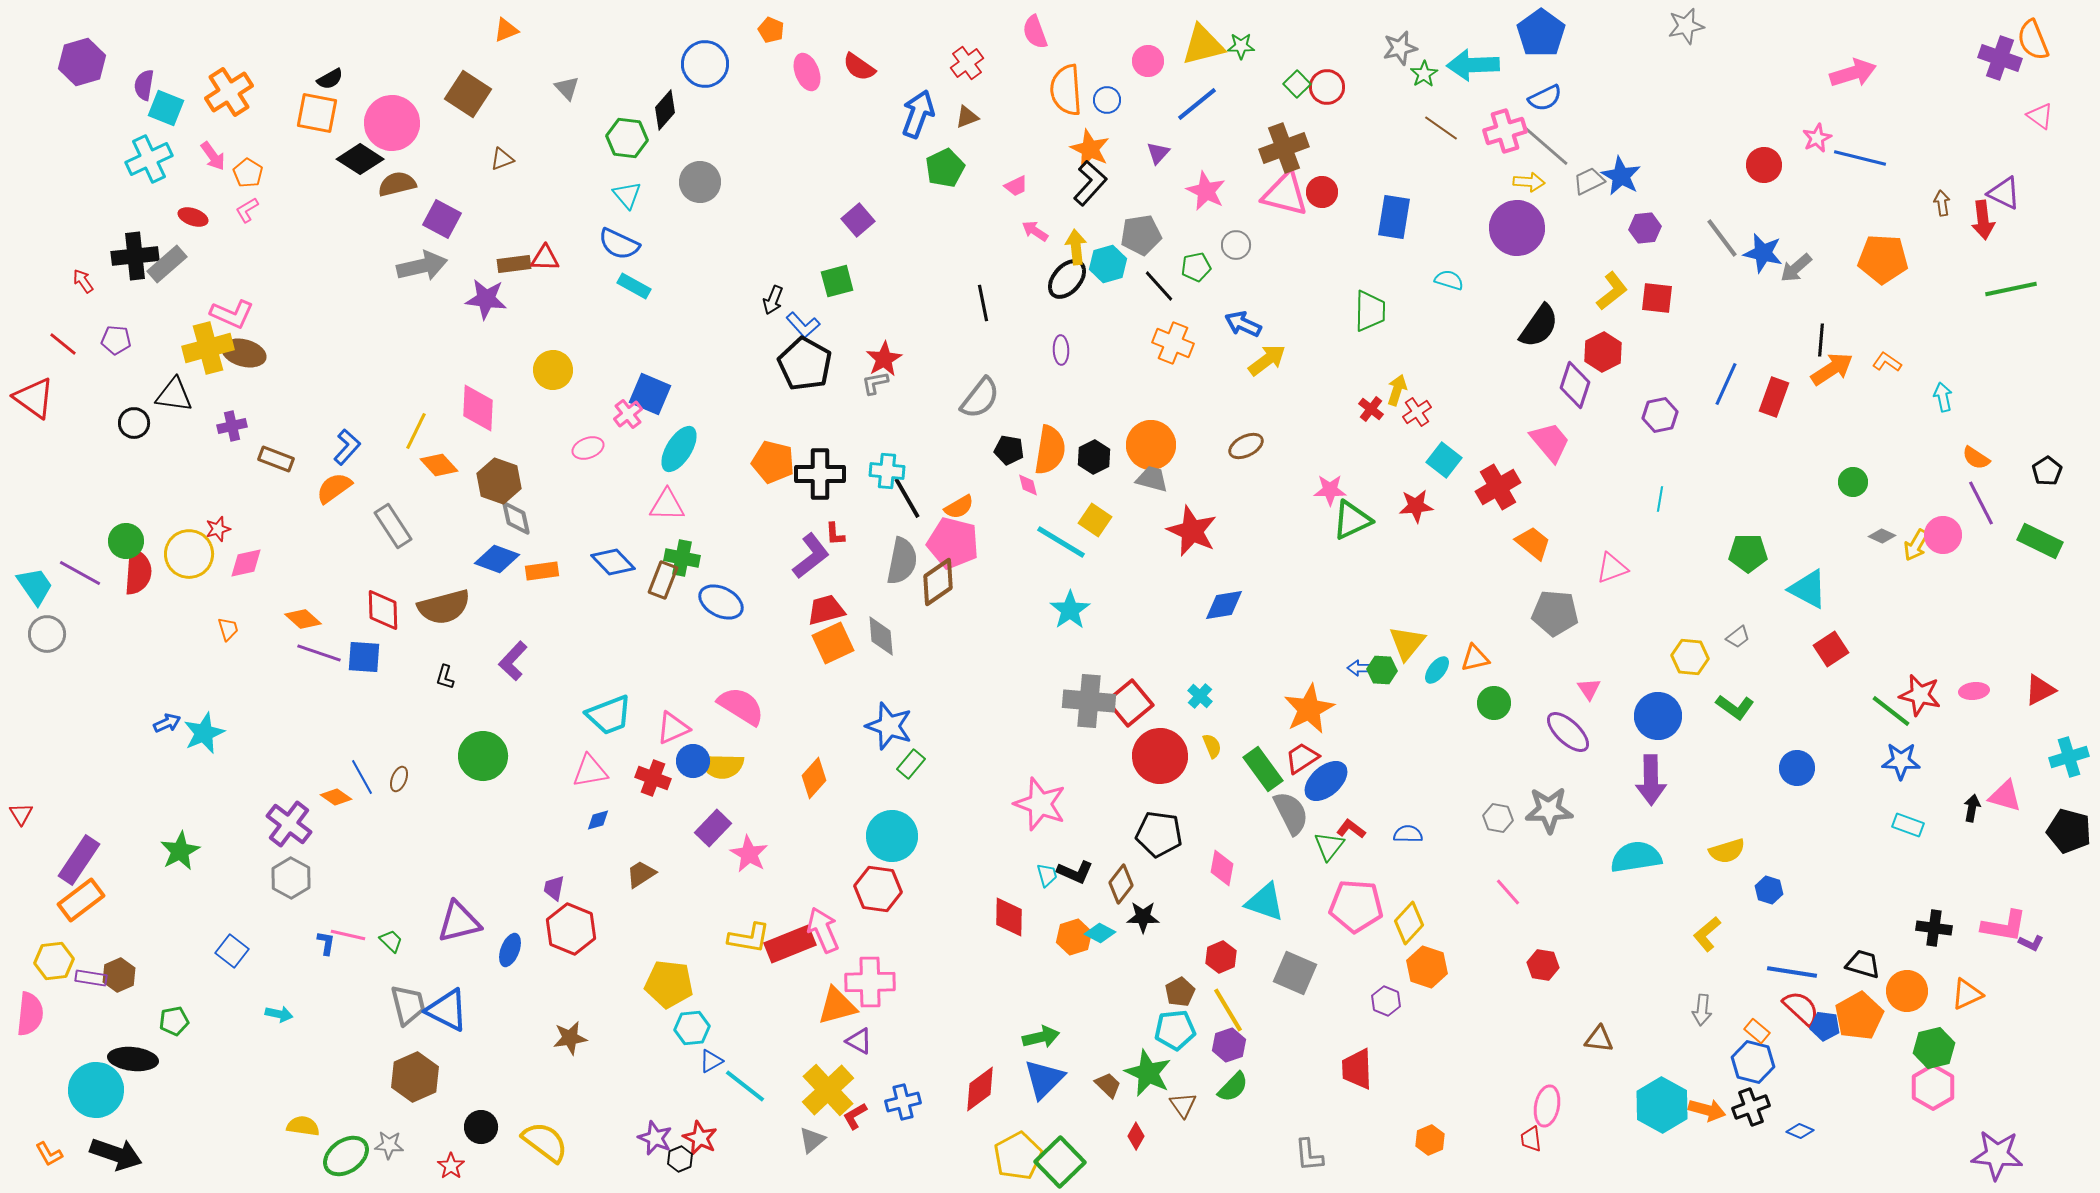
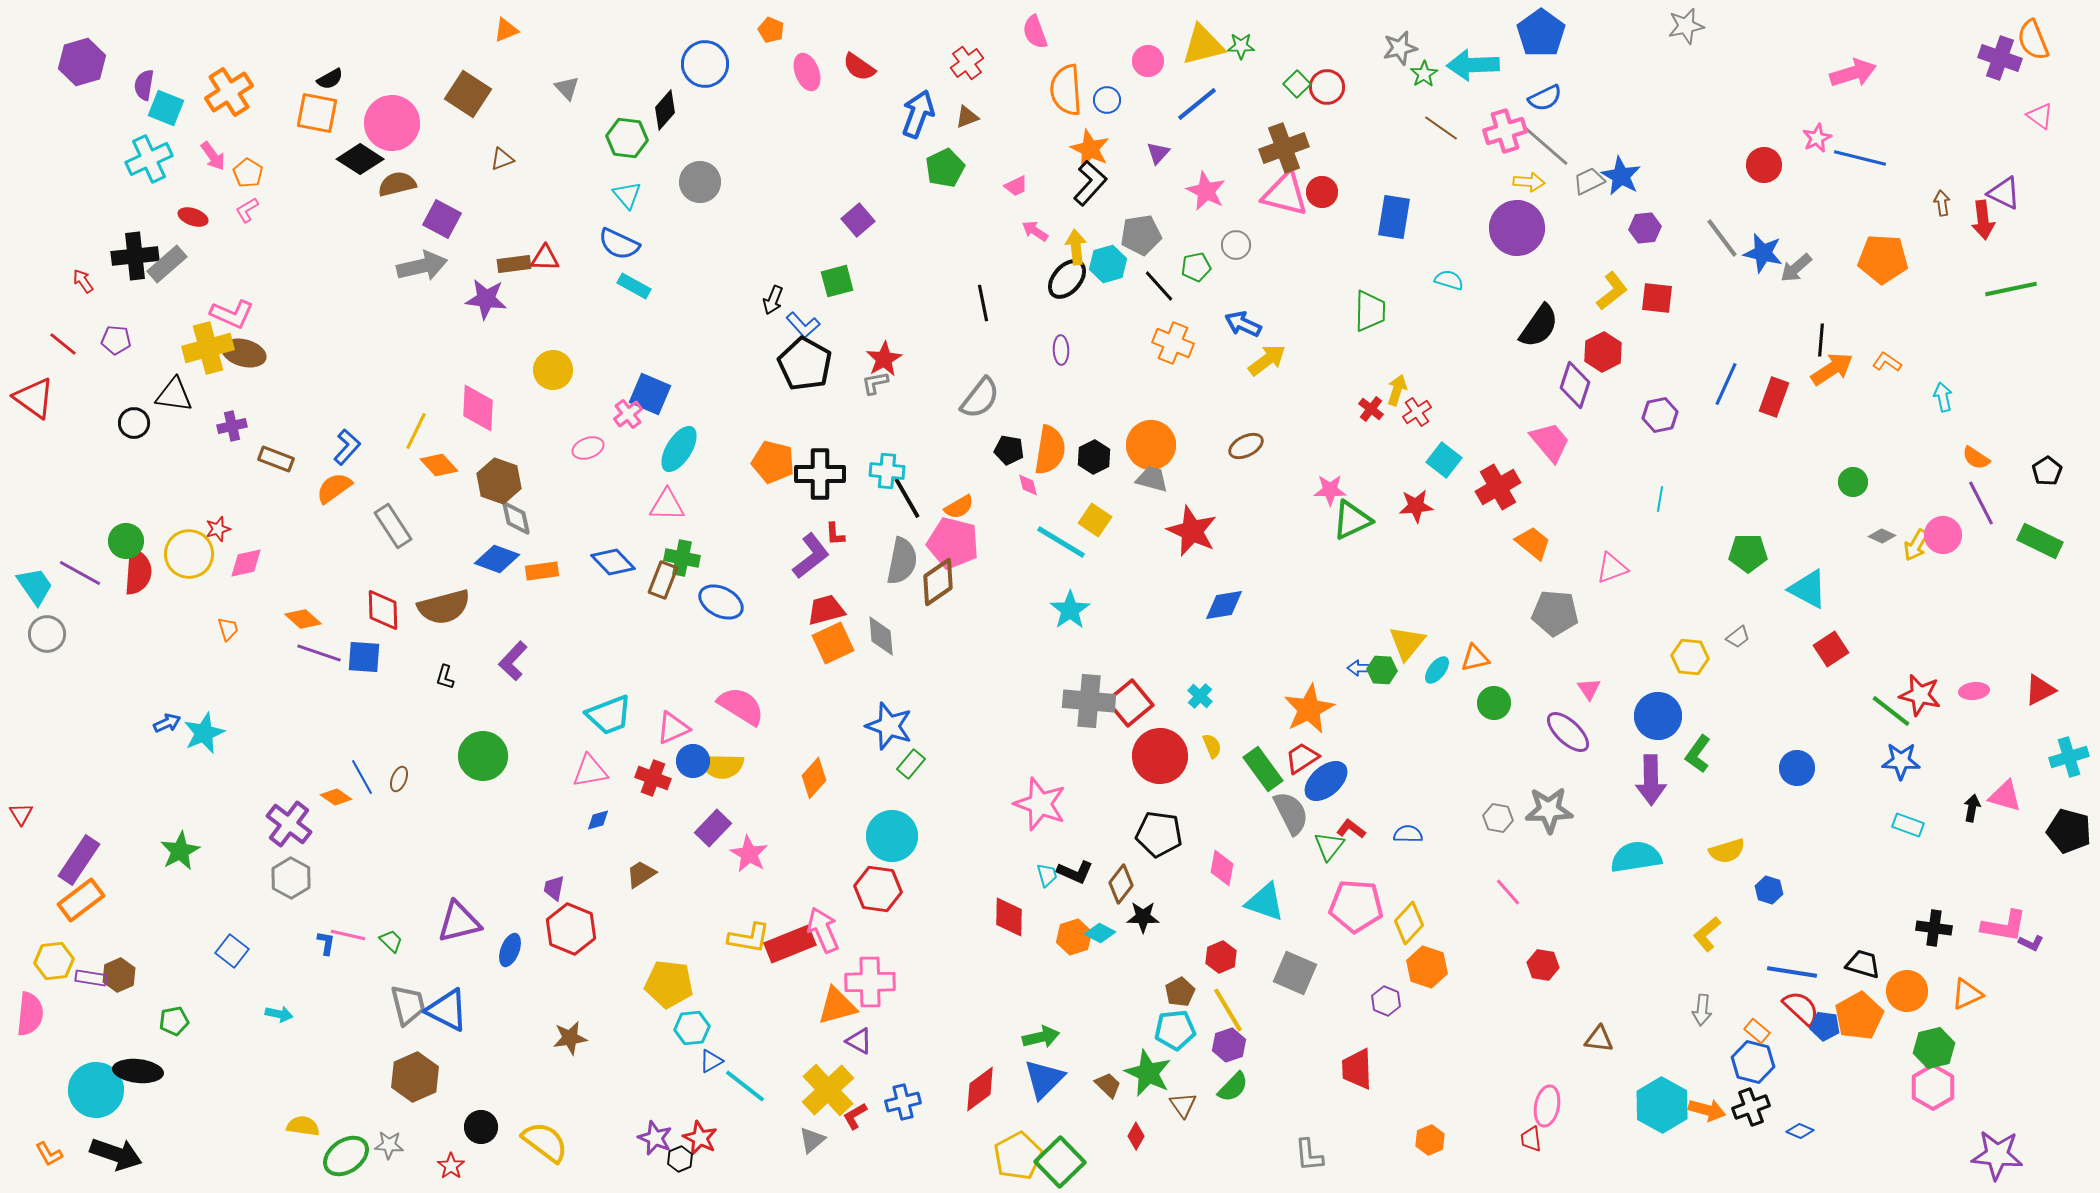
green L-shape at (1735, 707): moved 37 px left, 47 px down; rotated 90 degrees clockwise
black ellipse at (133, 1059): moved 5 px right, 12 px down
